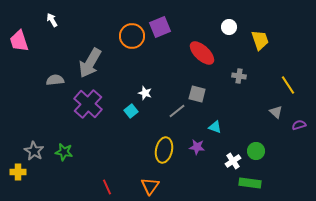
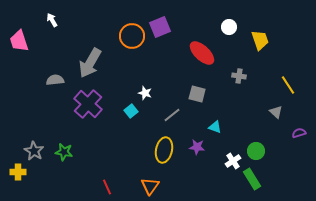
gray line: moved 5 px left, 4 px down
purple semicircle: moved 8 px down
green rectangle: moved 2 px right, 4 px up; rotated 50 degrees clockwise
